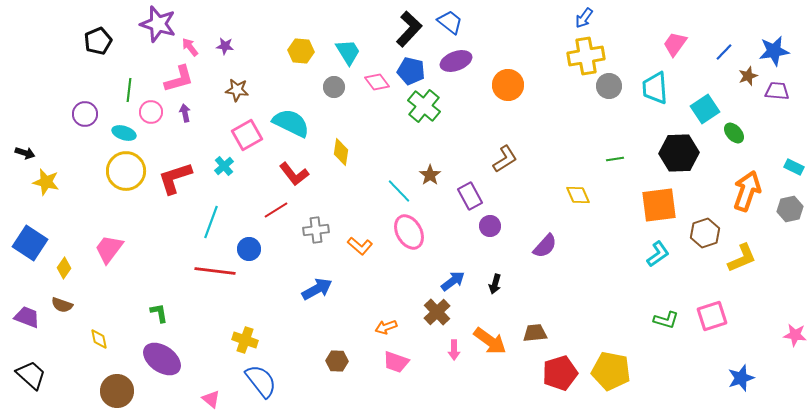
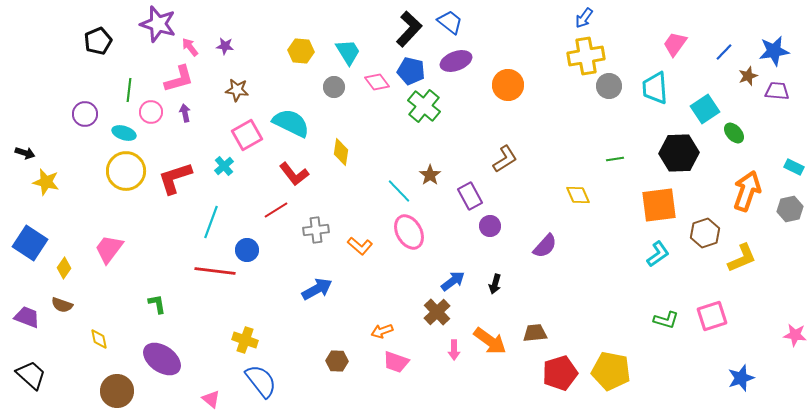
blue circle at (249, 249): moved 2 px left, 1 px down
green L-shape at (159, 313): moved 2 px left, 9 px up
orange arrow at (386, 327): moved 4 px left, 4 px down
